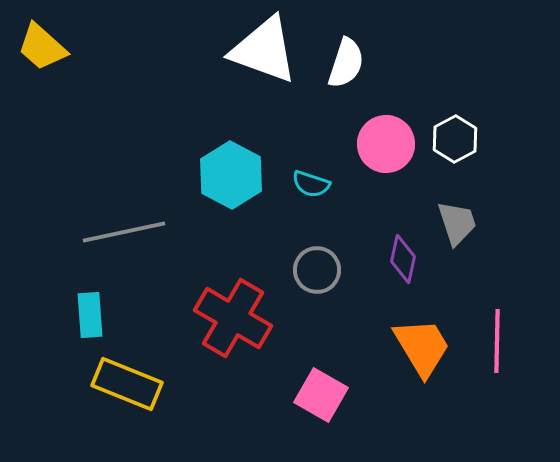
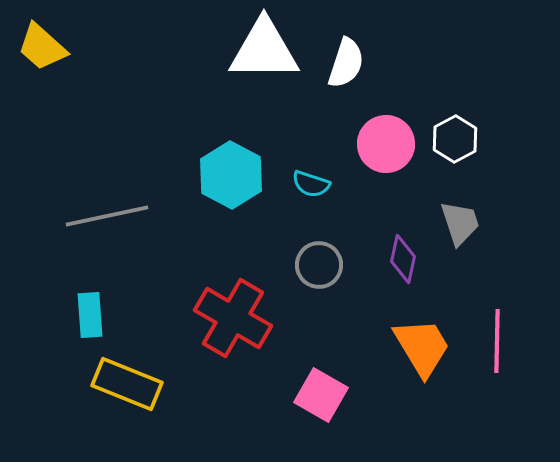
white triangle: rotated 20 degrees counterclockwise
gray trapezoid: moved 3 px right
gray line: moved 17 px left, 16 px up
gray circle: moved 2 px right, 5 px up
